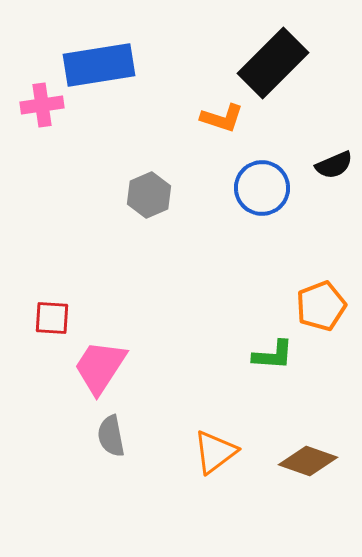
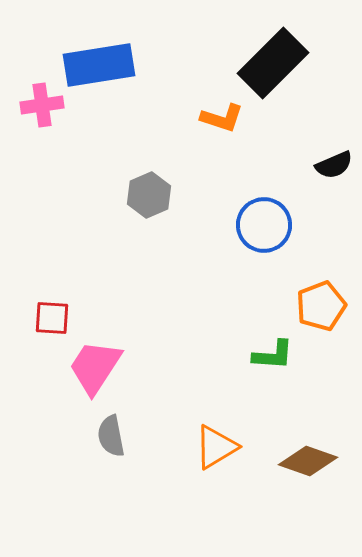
blue circle: moved 2 px right, 37 px down
pink trapezoid: moved 5 px left
orange triangle: moved 1 px right, 5 px up; rotated 6 degrees clockwise
